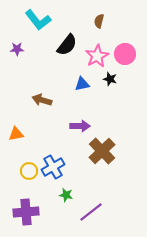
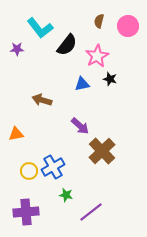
cyan L-shape: moved 2 px right, 8 px down
pink circle: moved 3 px right, 28 px up
purple arrow: rotated 42 degrees clockwise
